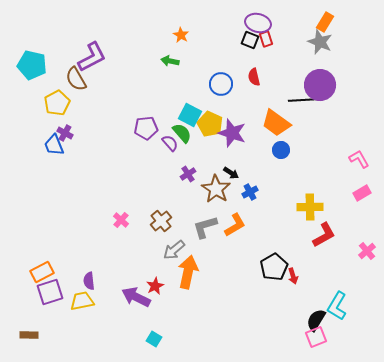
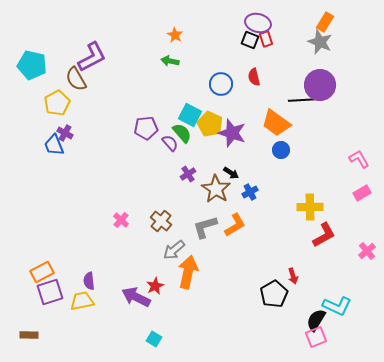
orange star at (181, 35): moved 6 px left
brown cross at (161, 221): rotated 10 degrees counterclockwise
black pentagon at (274, 267): moved 27 px down
cyan L-shape at (337, 306): rotated 96 degrees counterclockwise
